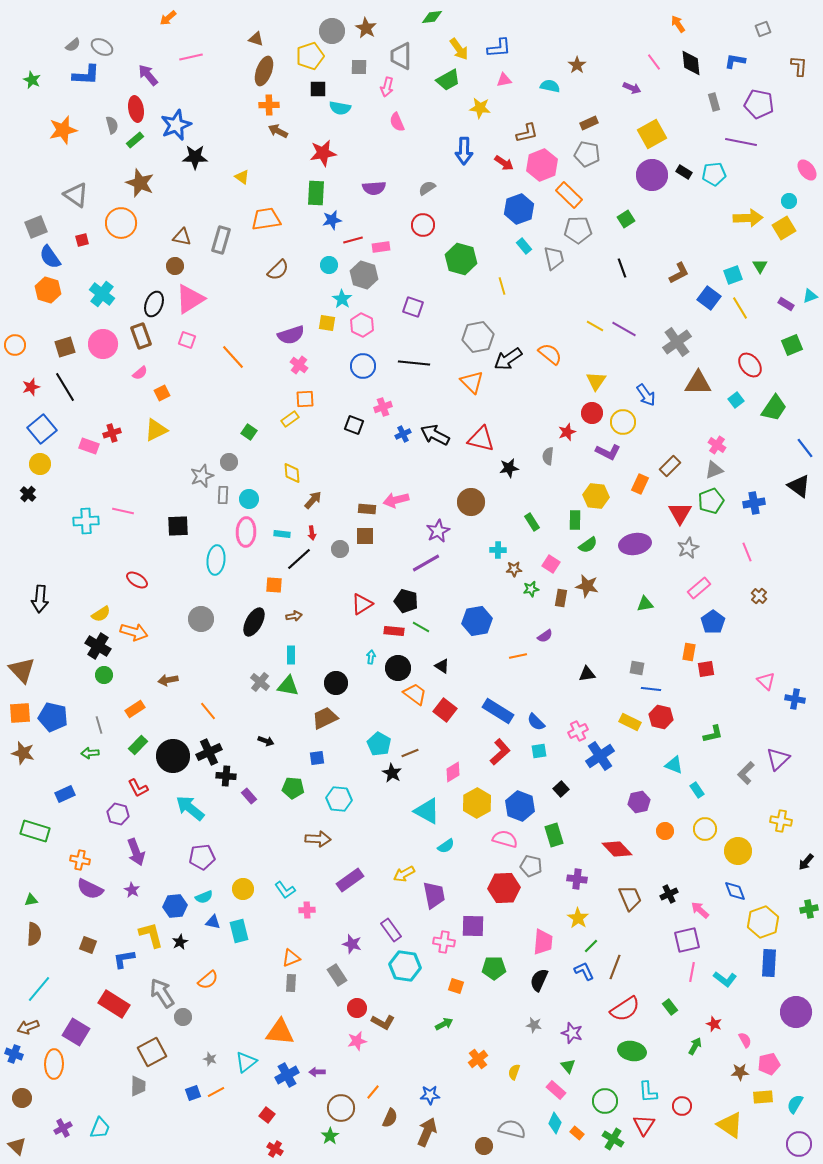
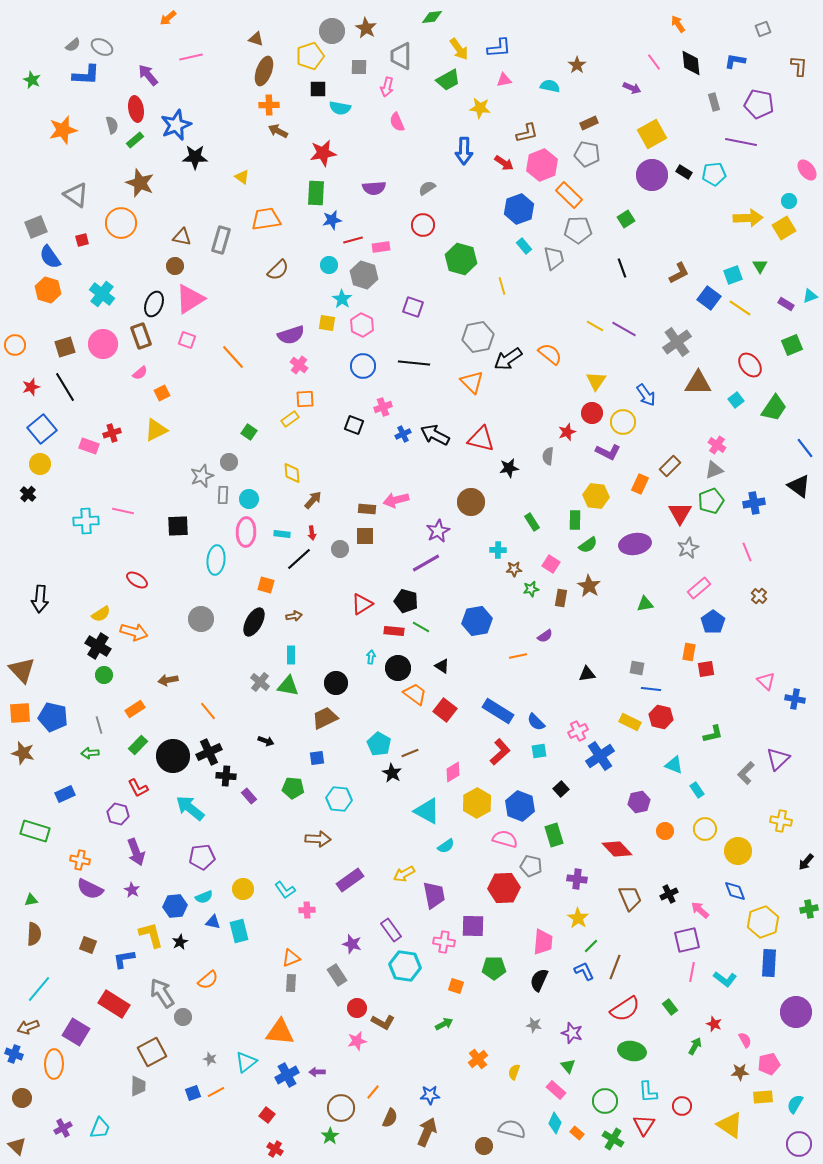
yellow line at (740, 308): rotated 25 degrees counterclockwise
orange square at (274, 585): moved 8 px left; rotated 12 degrees clockwise
brown star at (587, 586): moved 2 px right; rotated 20 degrees clockwise
